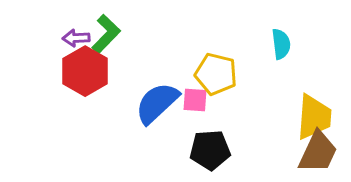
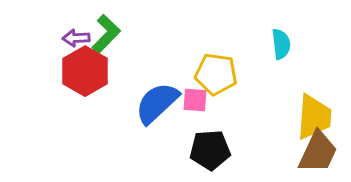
yellow pentagon: rotated 6 degrees counterclockwise
